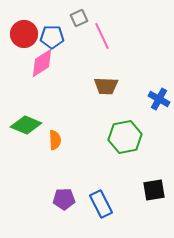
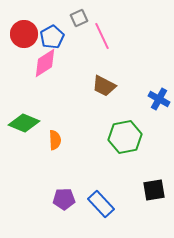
blue pentagon: rotated 30 degrees counterclockwise
pink diamond: moved 3 px right
brown trapezoid: moved 2 px left; rotated 25 degrees clockwise
green diamond: moved 2 px left, 2 px up
blue rectangle: rotated 16 degrees counterclockwise
